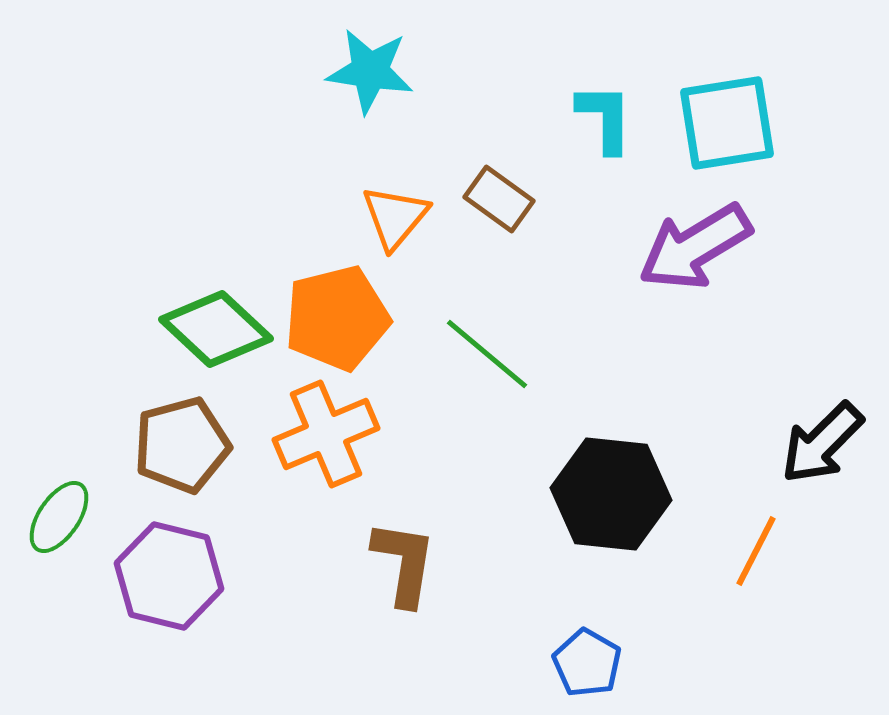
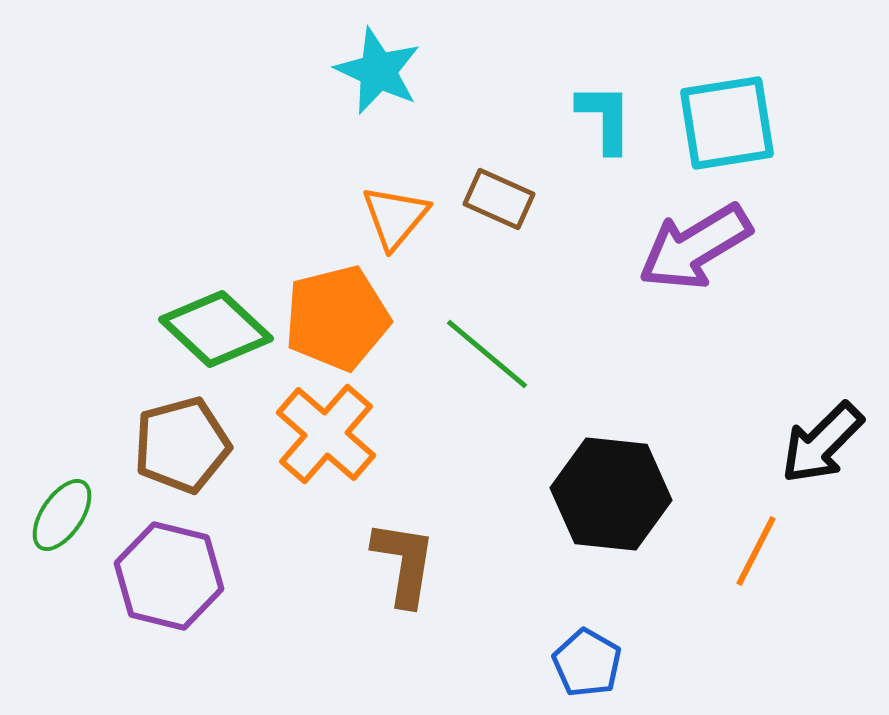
cyan star: moved 8 px right; rotated 16 degrees clockwise
brown rectangle: rotated 12 degrees counterclockwise
orange cross: rotated 26 degrees counterclockwise
green ellipse: moved 3 px right, 2 px up
